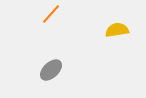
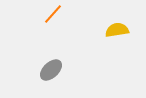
orange line: moved 2 px right
